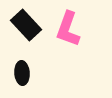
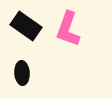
black rectangle: moved 1 px down; rotated 12 degrees counterclockwise
